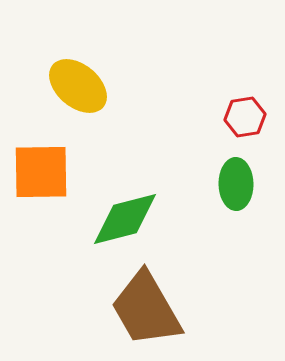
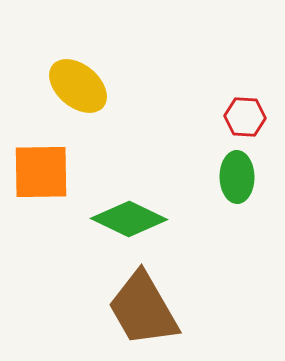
red hexagon: rotated 12 degrees clockwise
green ellipse: moved 1 px right, 7 px up
green diamond: moved 4 px right; rotated 40 degrees clockwise
brown trapezoid: moved 3 px left
